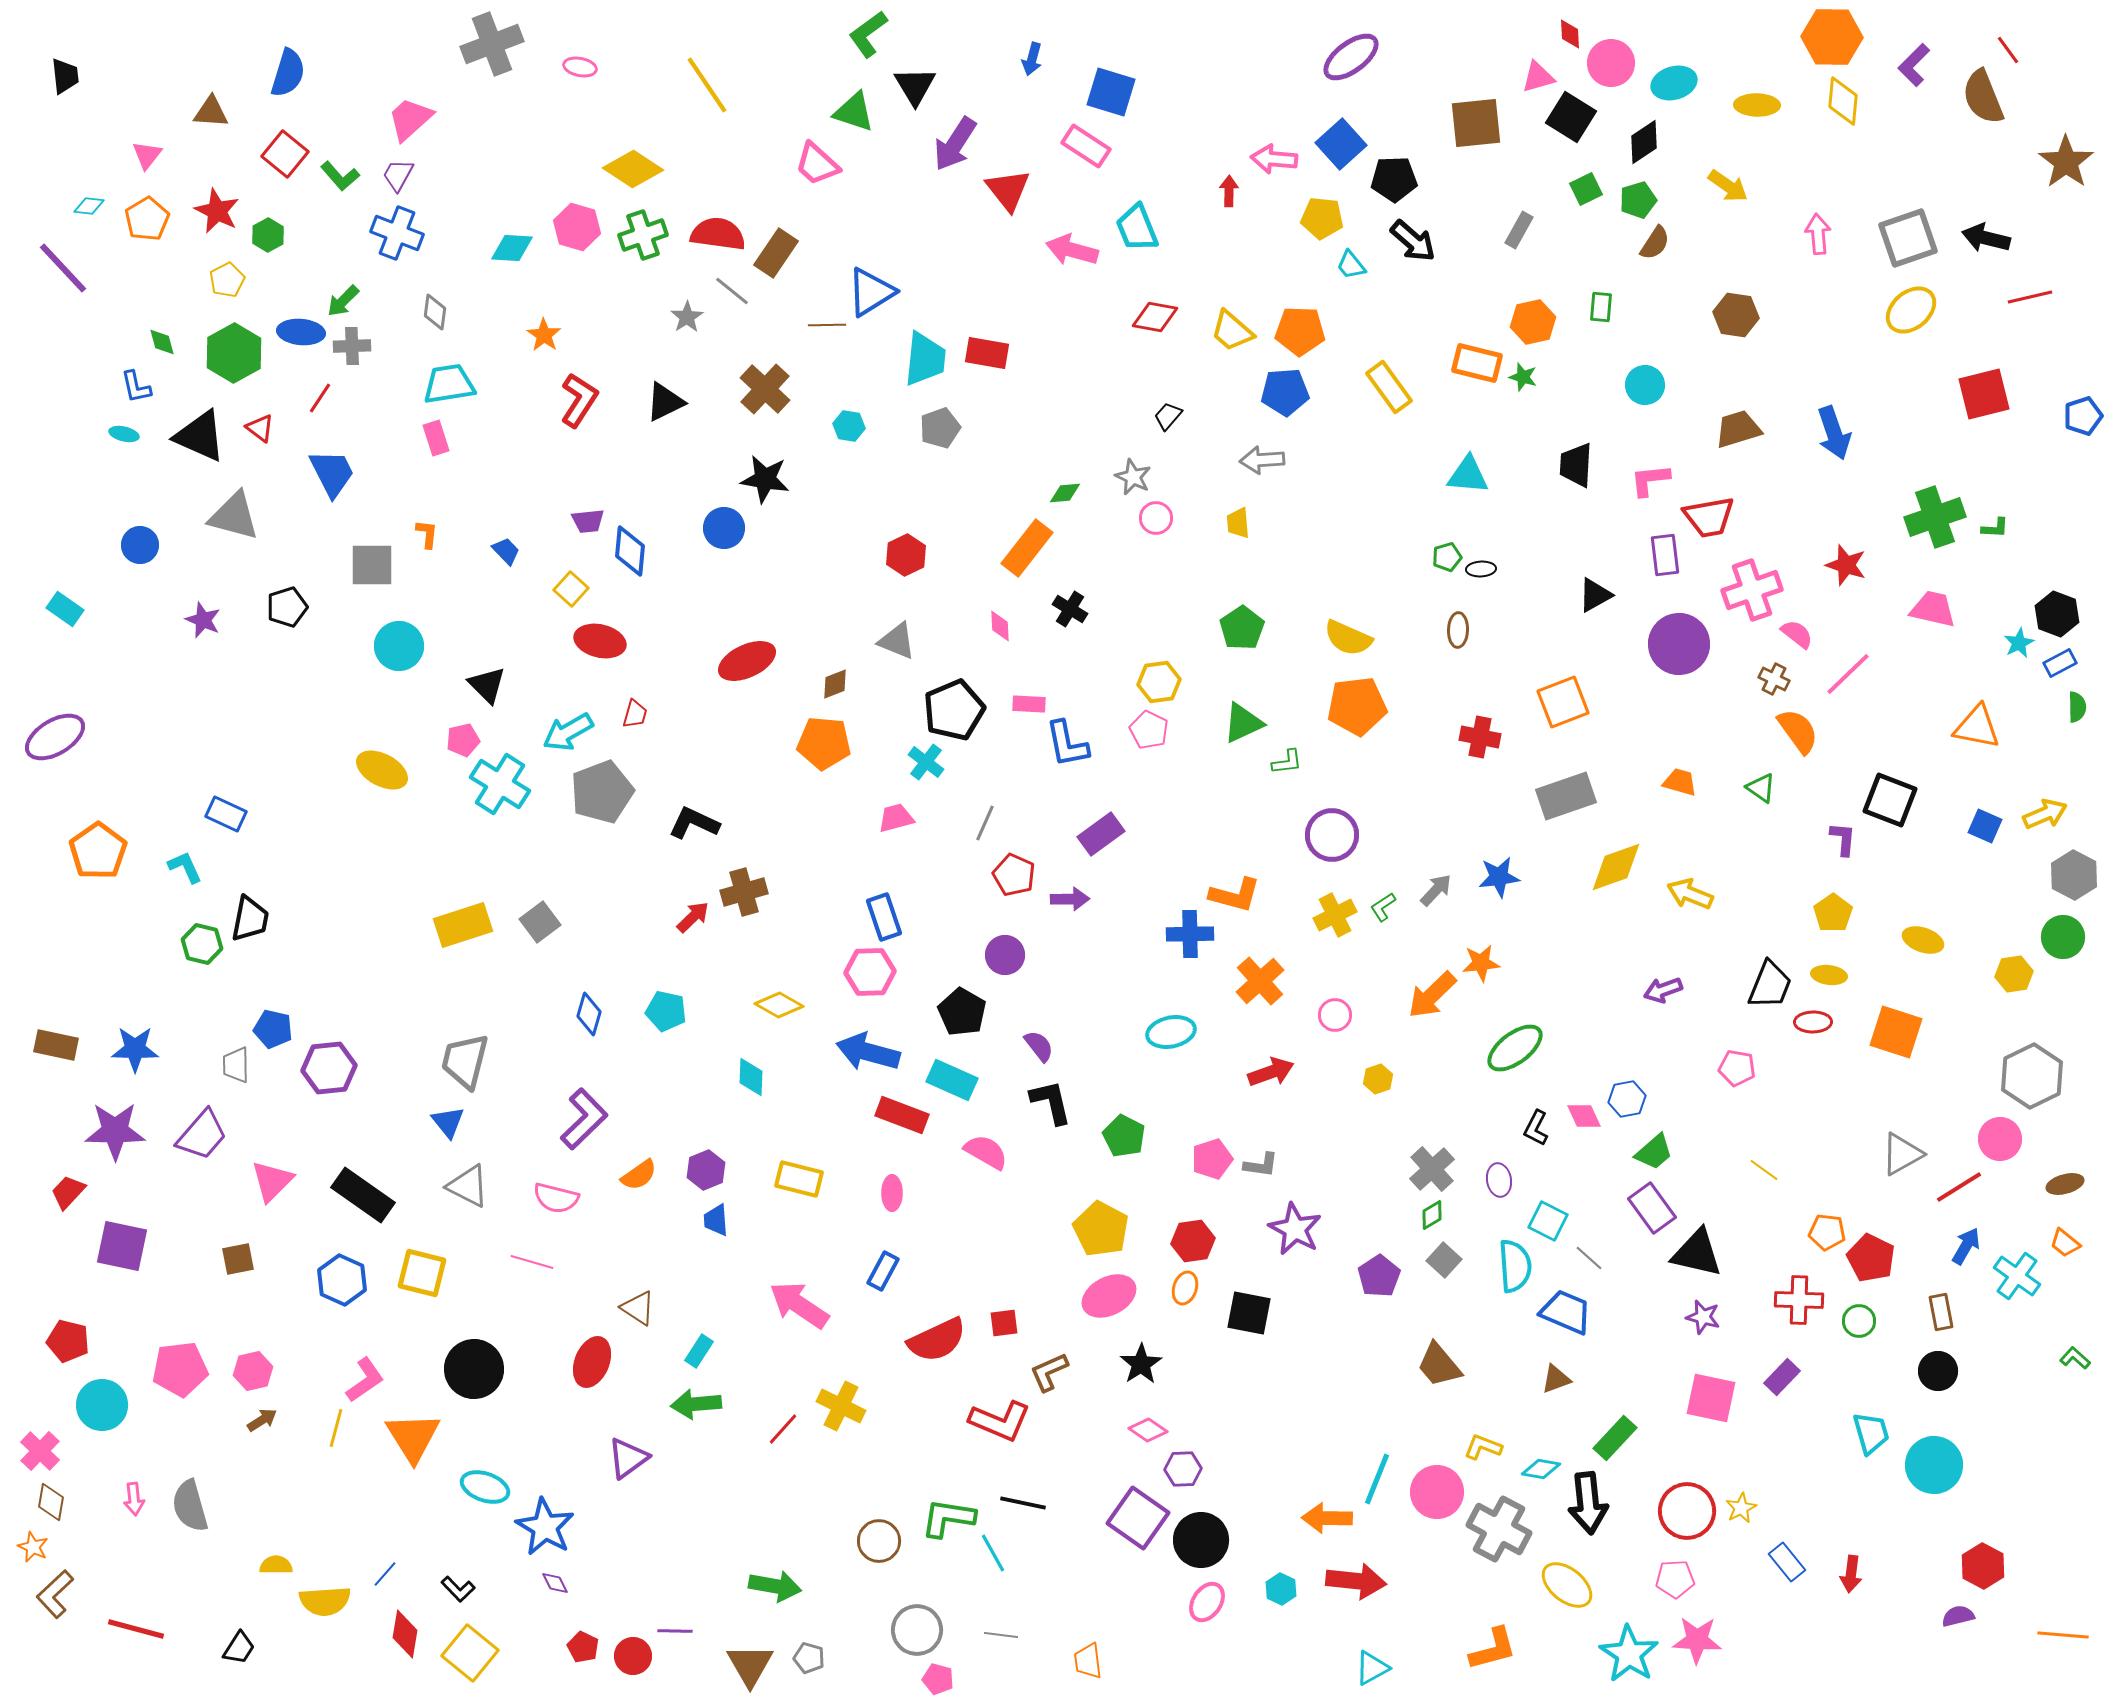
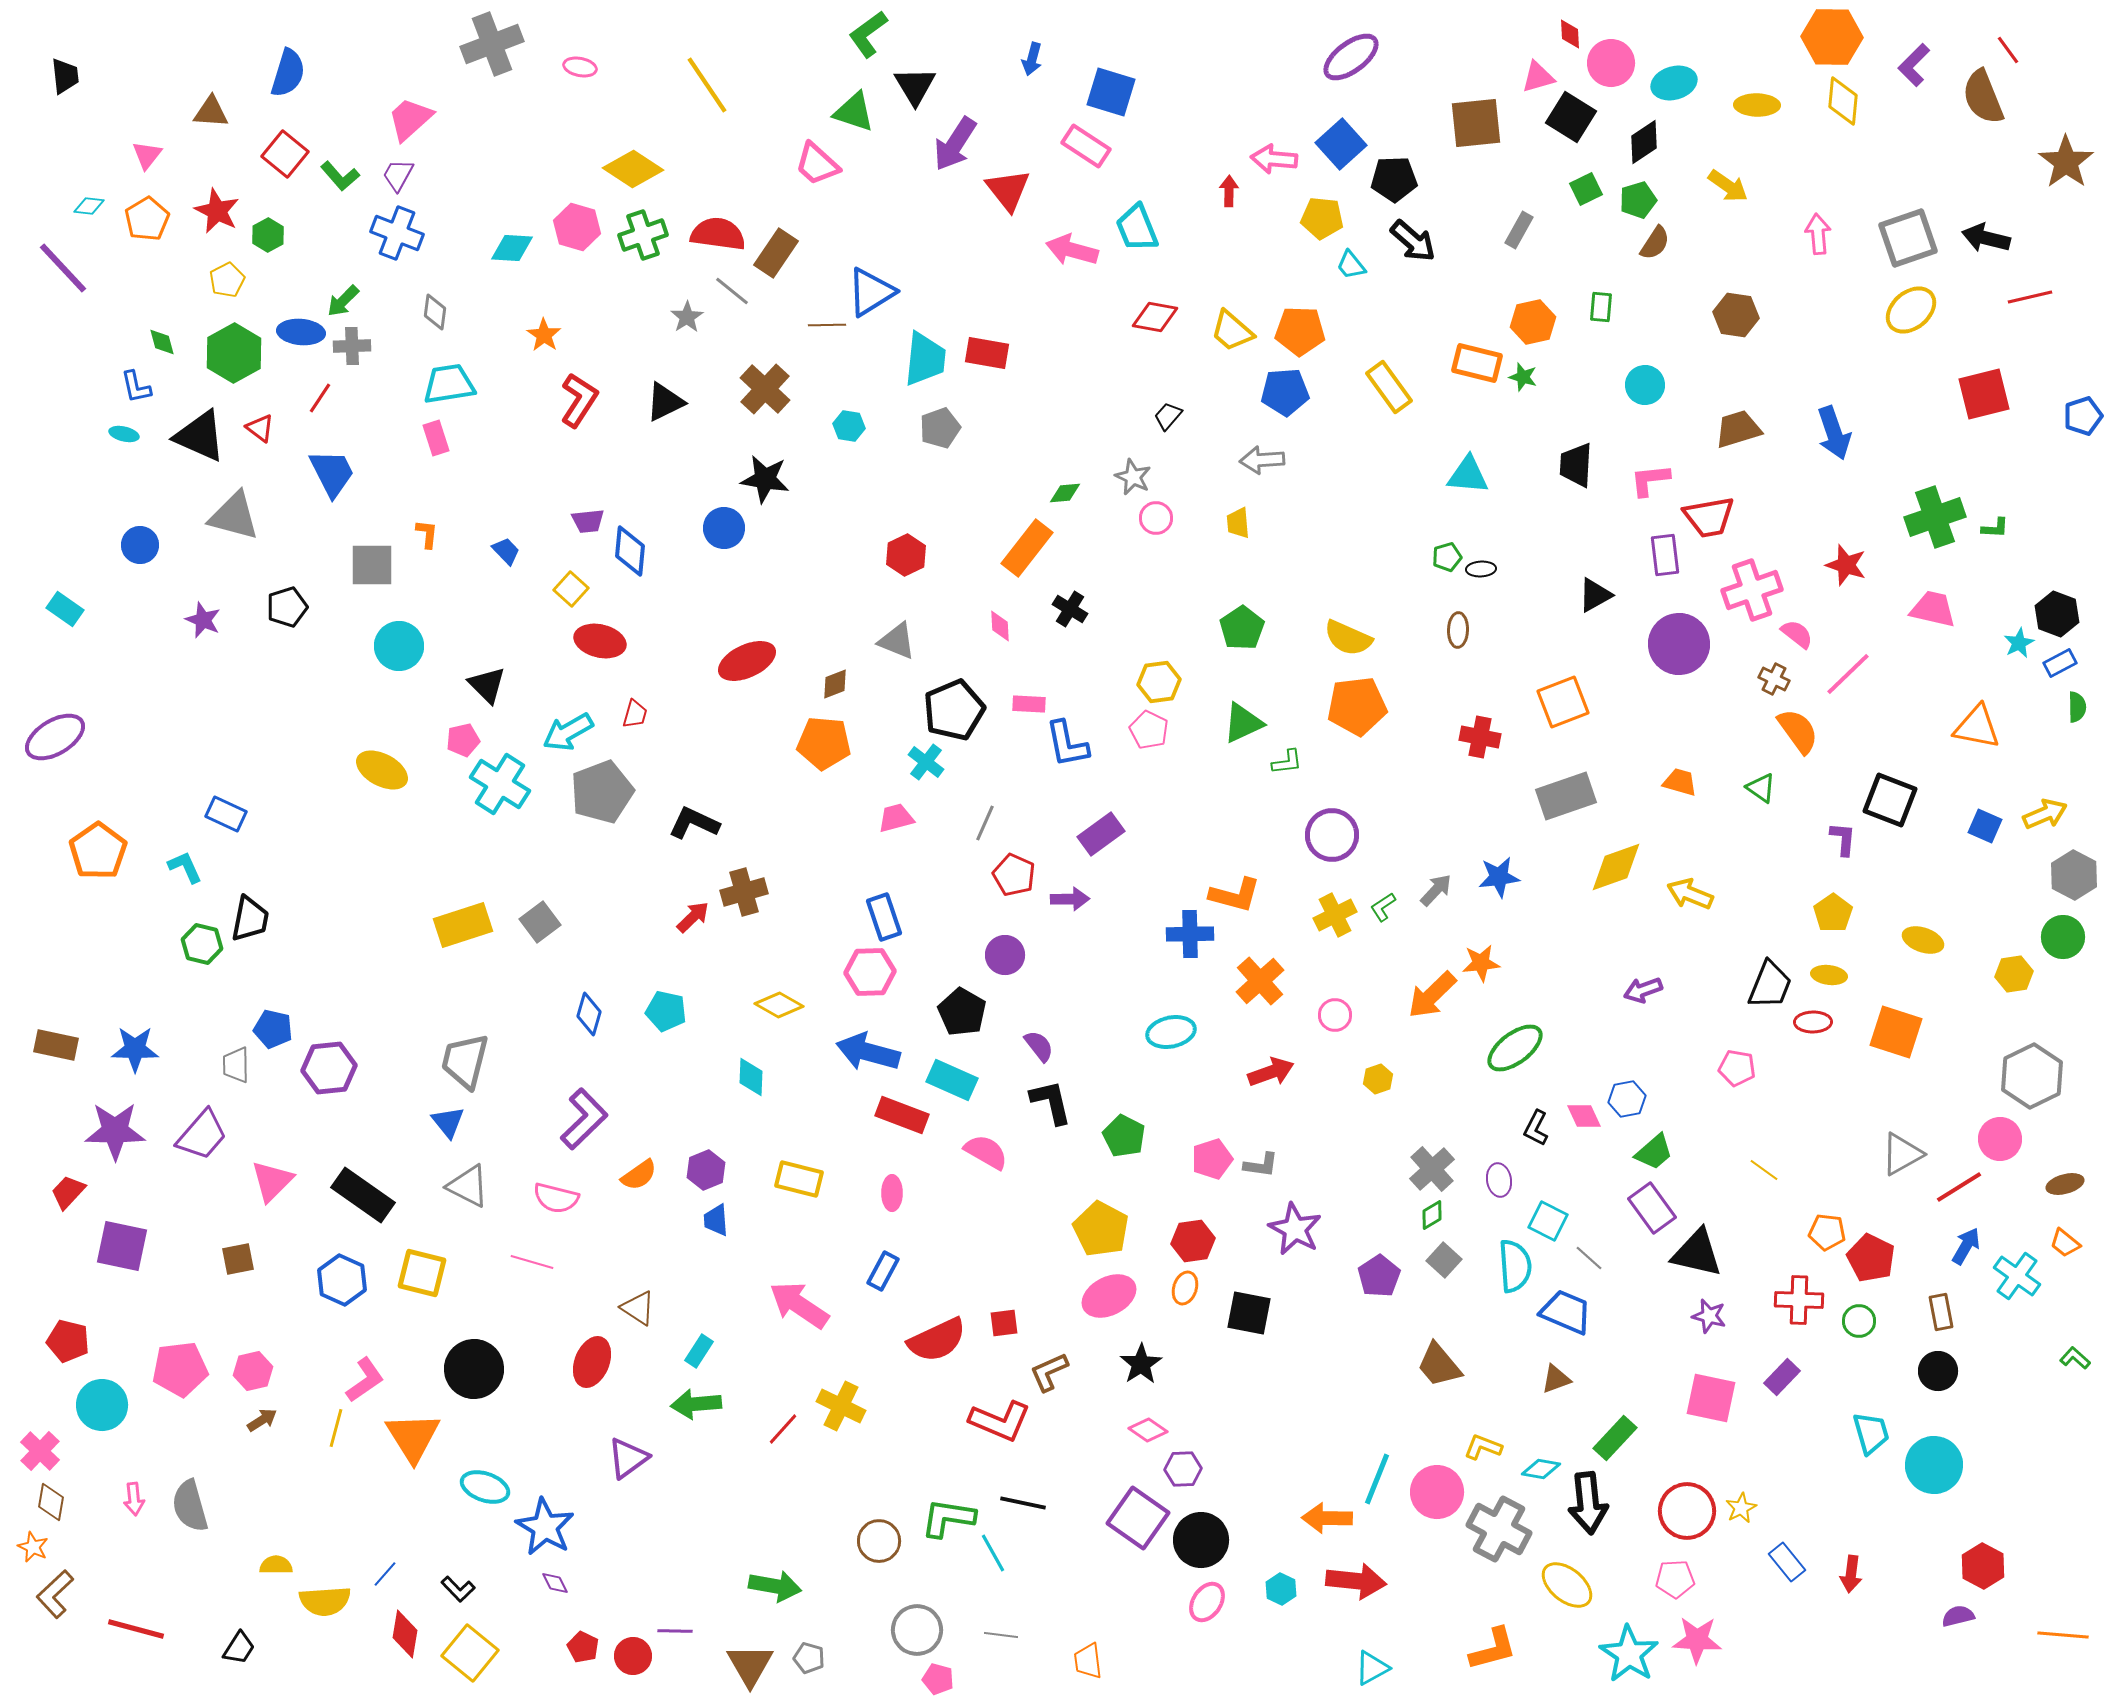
purple arrow at (1663, 990): moved 20 px left
purple star at (1703, 1317): moved 6 px right, 1 px up
